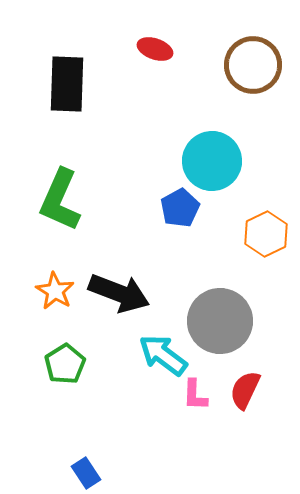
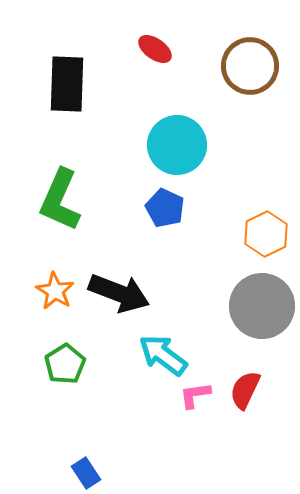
red ellipse: rotated 16 degrees clockwise
brown circle: moved 3 px left, 1 px down
cyan circle: moved 35 px left, 16 px up
blue pentagon: moved 15 px left; rotated 18 degrees counterclockwise
gray circle: moved 42 px right, 15 px up
pink L-shape: rotated 80 degrees clockwise
